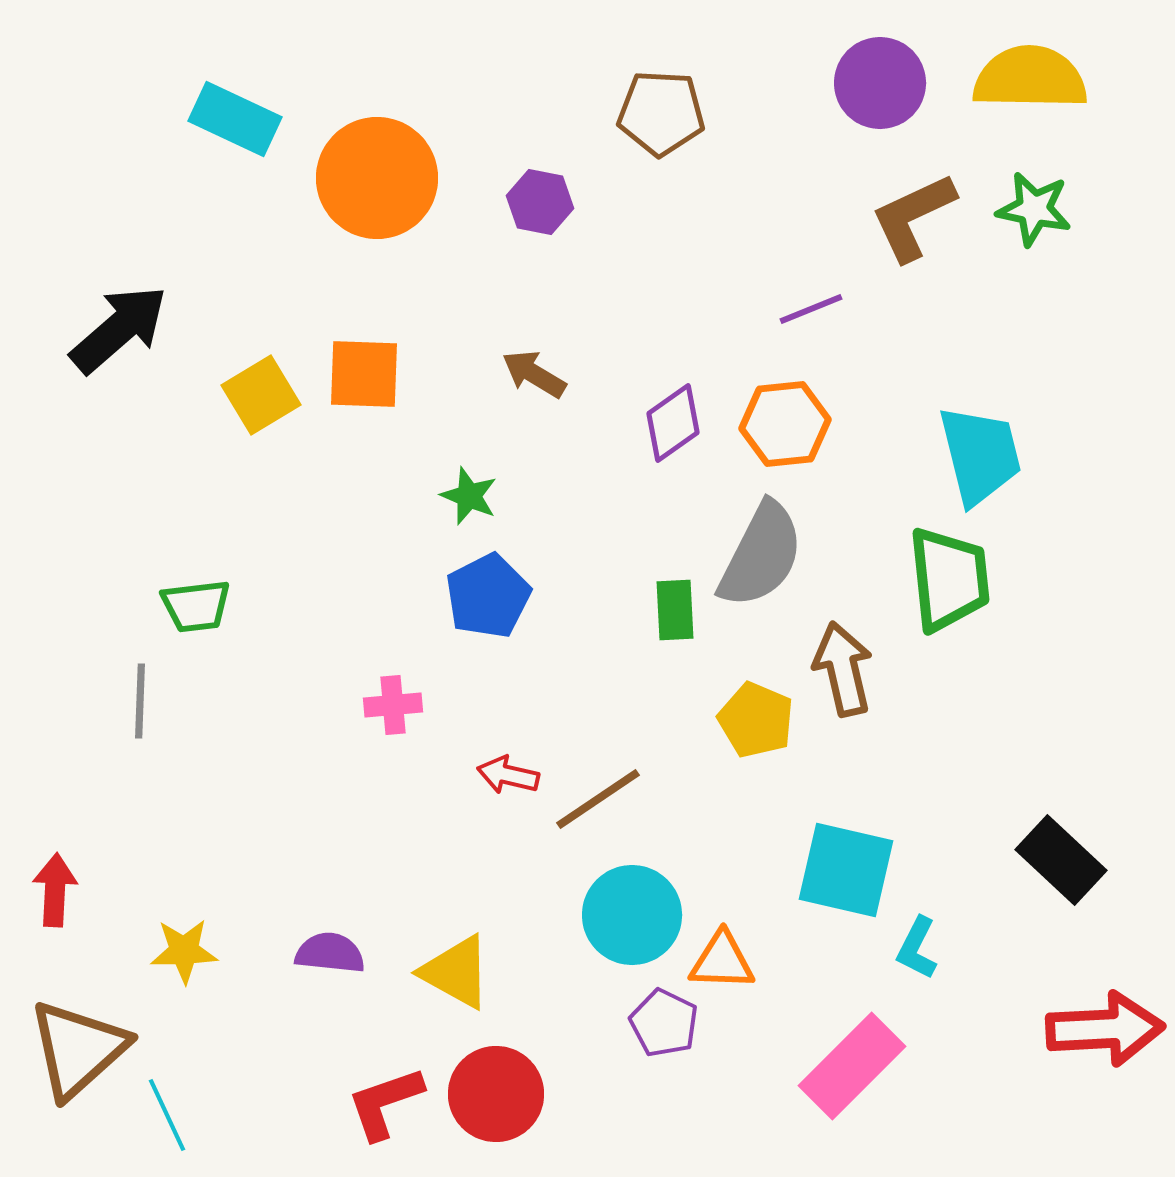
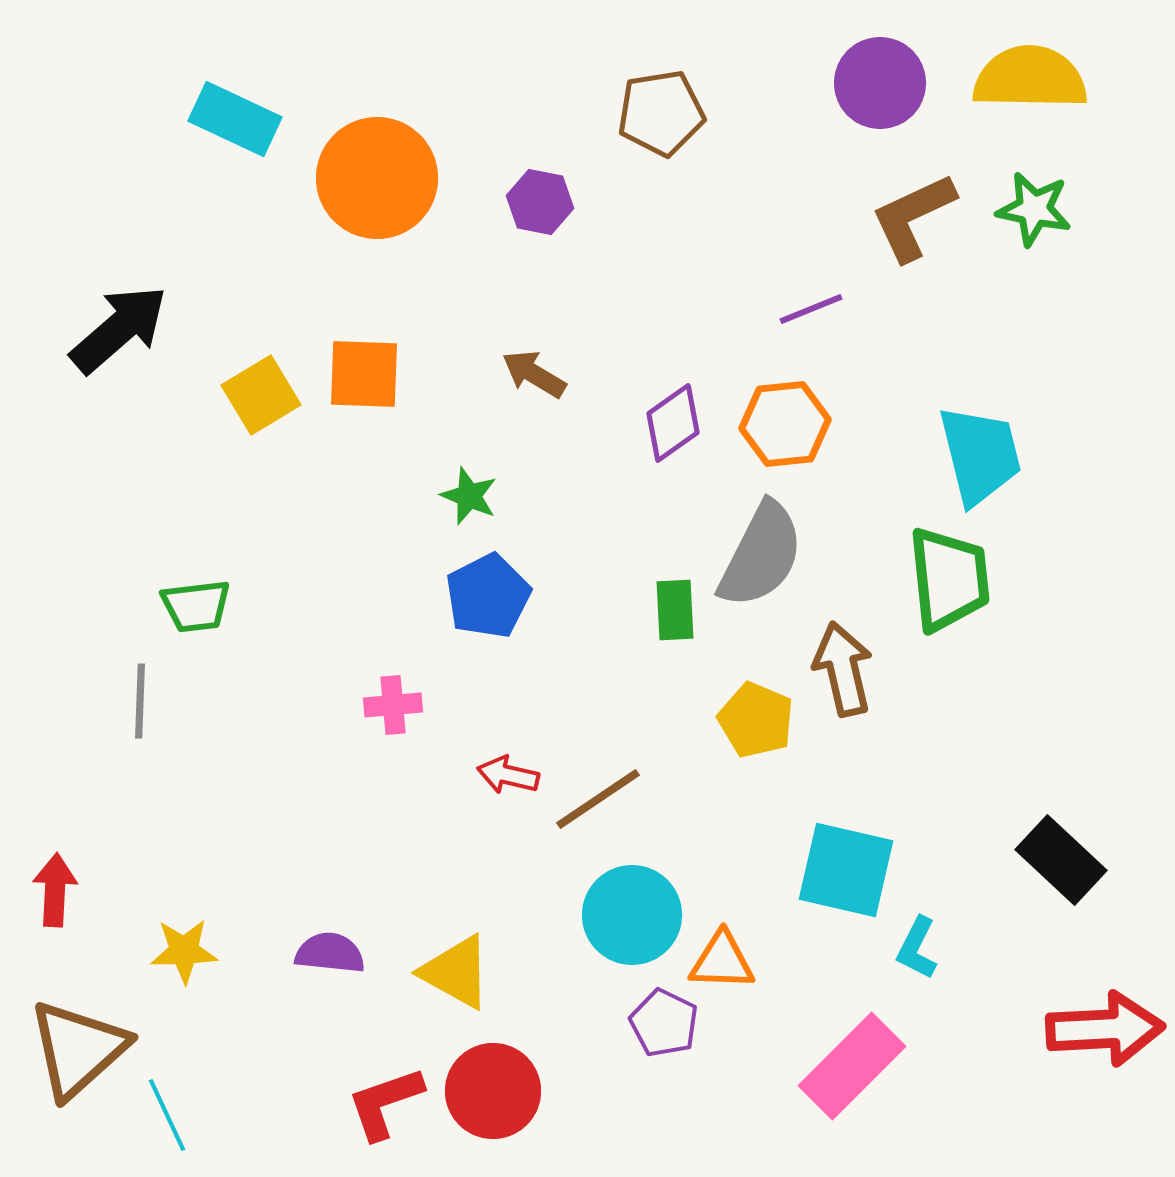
brown pentagon at (661, 113): rotated 12 degrees counterclockwise
red circle at (496, 1094): moved 3 px left, 3 px up
